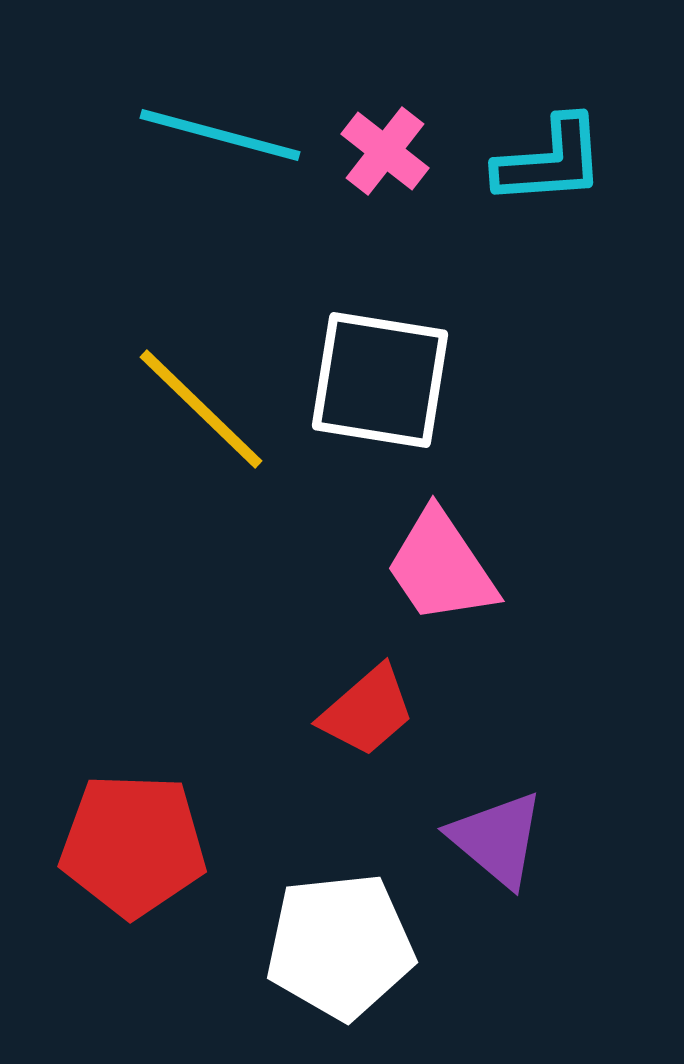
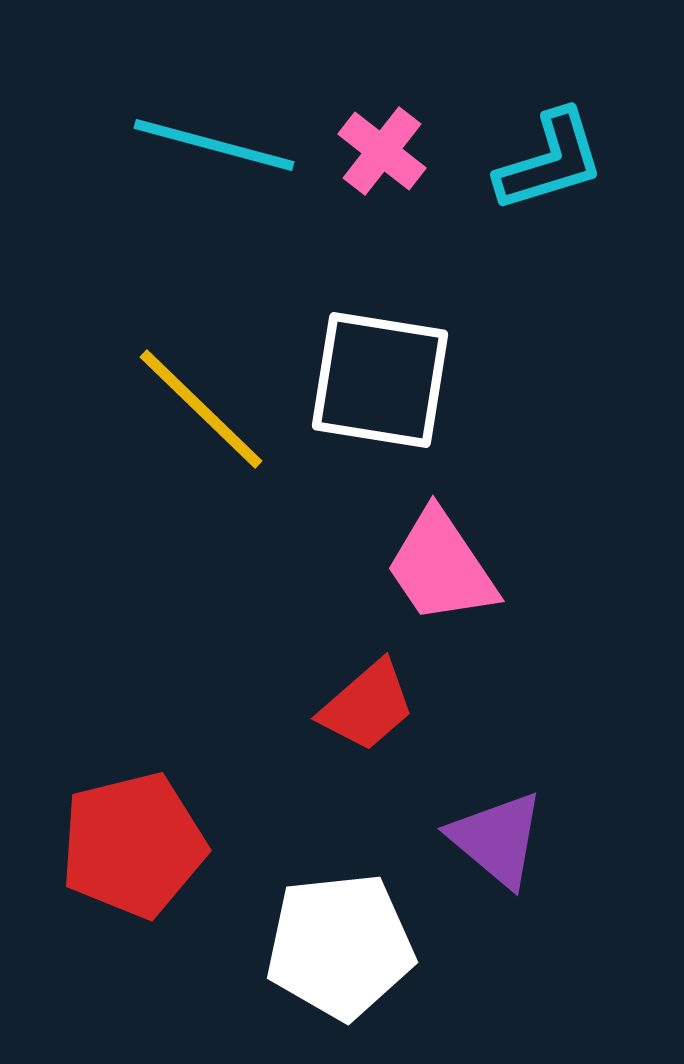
cyan line: moved 6 px left, 10 px down
pink cross: moved 3 px left
cyan L-shape: rotated 13 degrees counterclockwise
red trapezoid: moved 5 px up
red pentagon: rotated 16 degrees counterclockwise
